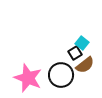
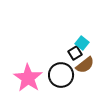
pink star: rotated 12 degrees clockwise
